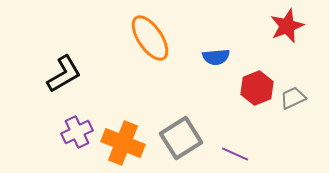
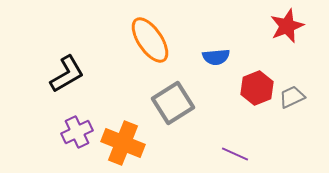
orange ellipse: moved 2 px down
black L-shape: moved 3 px right
gray trapezoid: moved 1 px left, 1 px up
gray square: moved 8 px left, 35 px up
